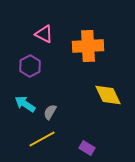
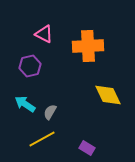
purple hexagon: rotated 15 degrees clockwise
